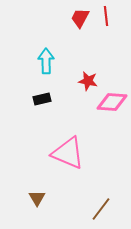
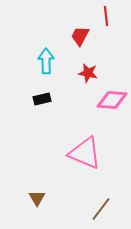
red trapezoid: moved 18 px down
red star: moved 8 px up
pink diamond: moved 2 px up
pink triangle: moved 17 px right
